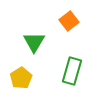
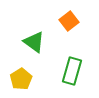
green triangle: rotated 25 degrees counterclockwise
yellow pentagon: moved 1 px down
